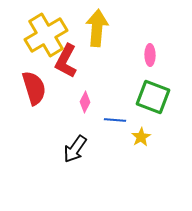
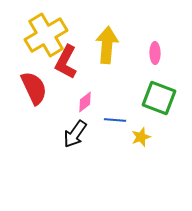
yellow arrow: moved 10 px right, 17 px down
pink ellipse: moved 5 px right, 2 px up
red L-shape: moved 1 px down
red semicircle: rotated 8 degrees counterclockwise
green square: moved 6 px right, 1 px down
pink diamond: rotated 25 degrees clockwise
yellow star: rotated 12 degrees clockwise
black arrow: moved 15 px up
